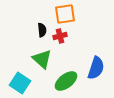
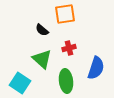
black semicircle: rotated 136 degrees clockwise
red cross: moved 9 px right, 12 px down
green ellipse: rotated 60 degrees counterclockwise
